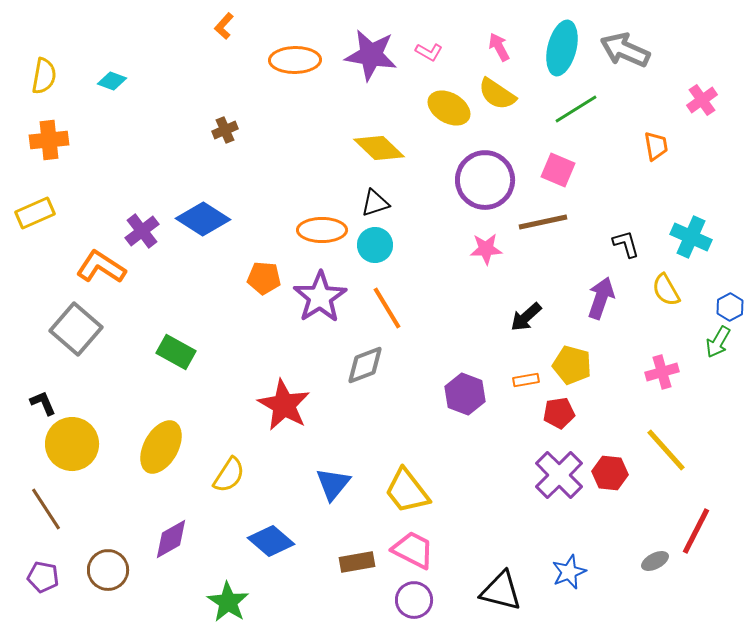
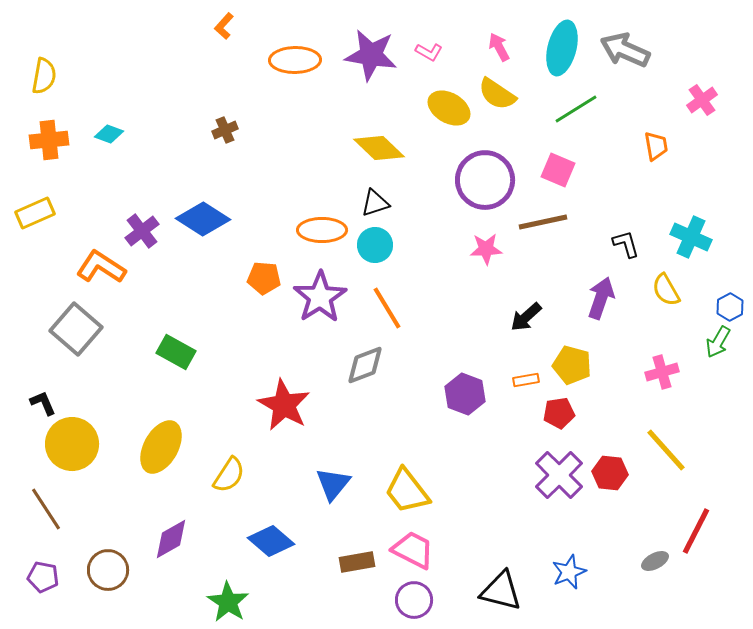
cyan diamond at (112, 81): moved 3 px left, 53 px down
